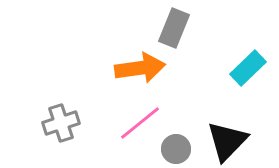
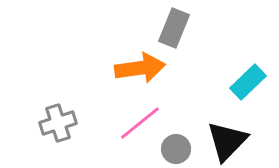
cyan rectangle: moved 14 px down
gray cross: moved 3 px left
